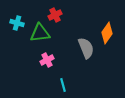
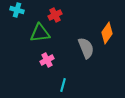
cyan cross: moved 13 px up
cyan line: rotated 32 degrees clockwise
